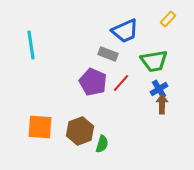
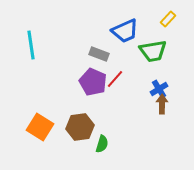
gray rectangle: moved 9 px left
green trapezoid: moved 1 px left, 10 px up
red line: moved 6 px left, 4 px up
orange square: rotated 28 degrees clockwise
brown hexagon: moved 4 px up; rotated 12 degrees clockwise
